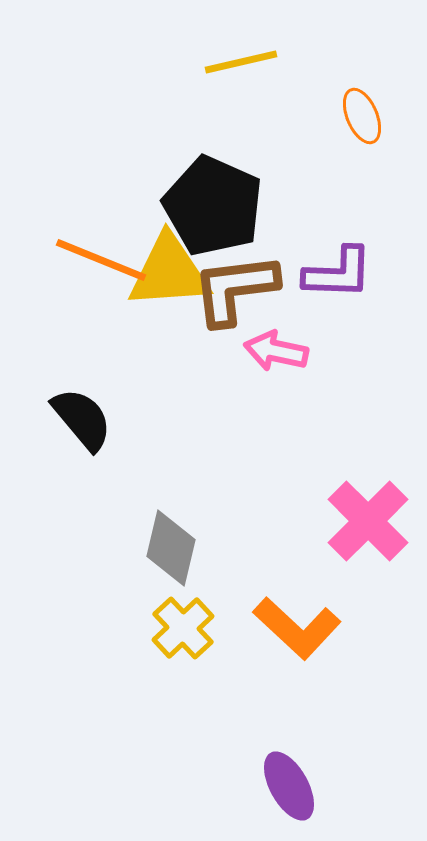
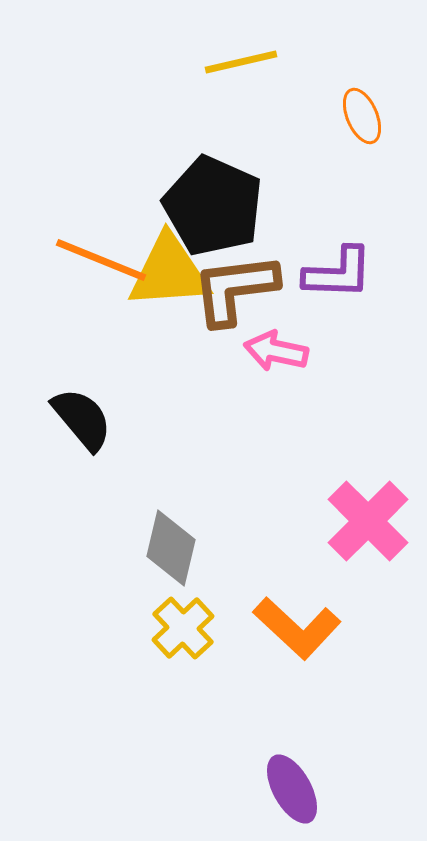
purple ellipse: moved 3 px right, 3 px down
